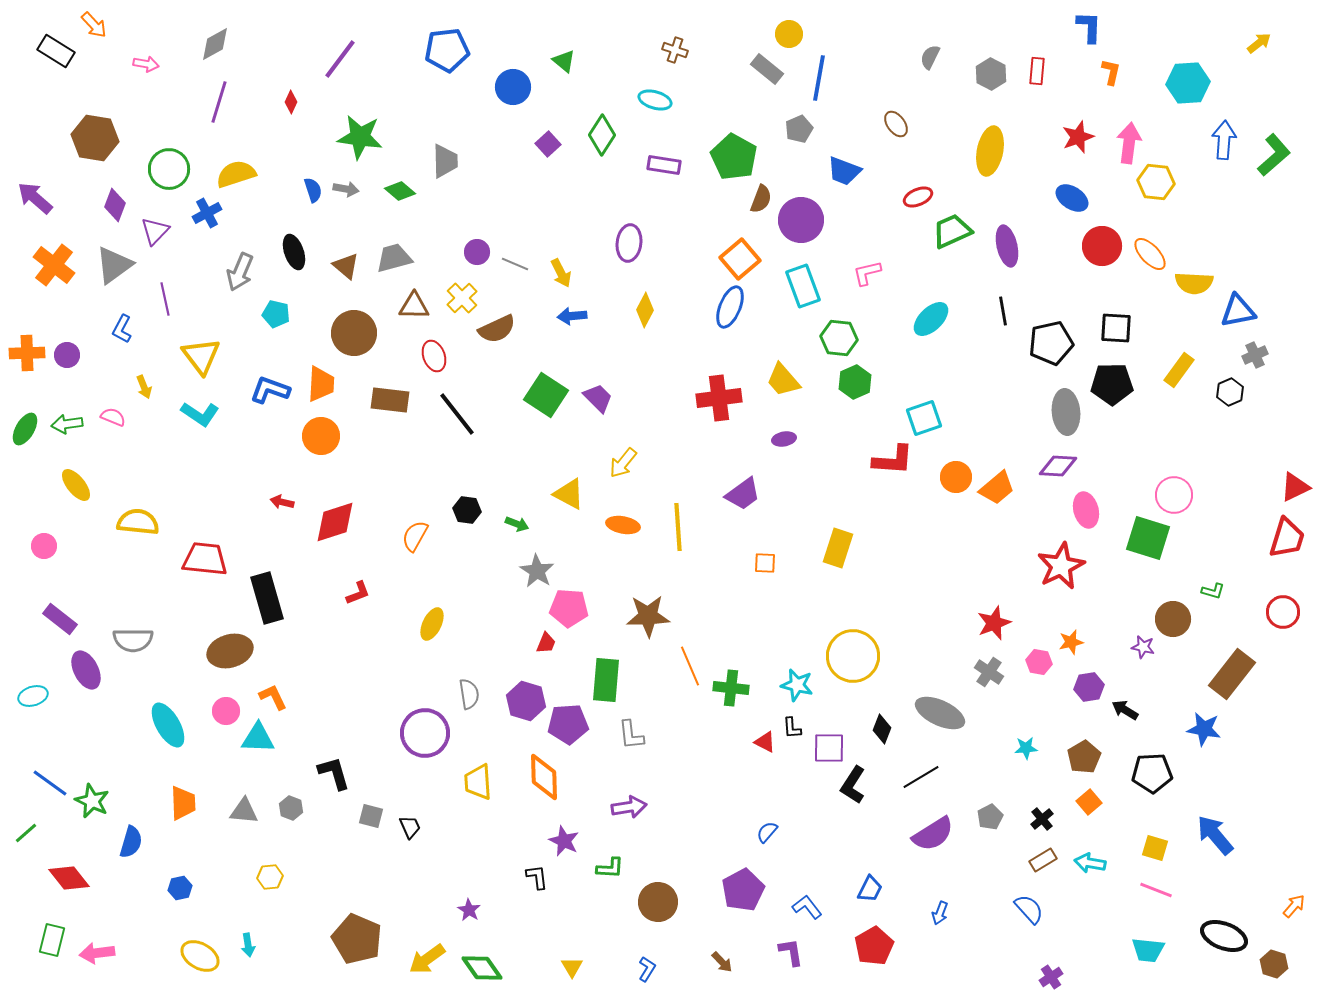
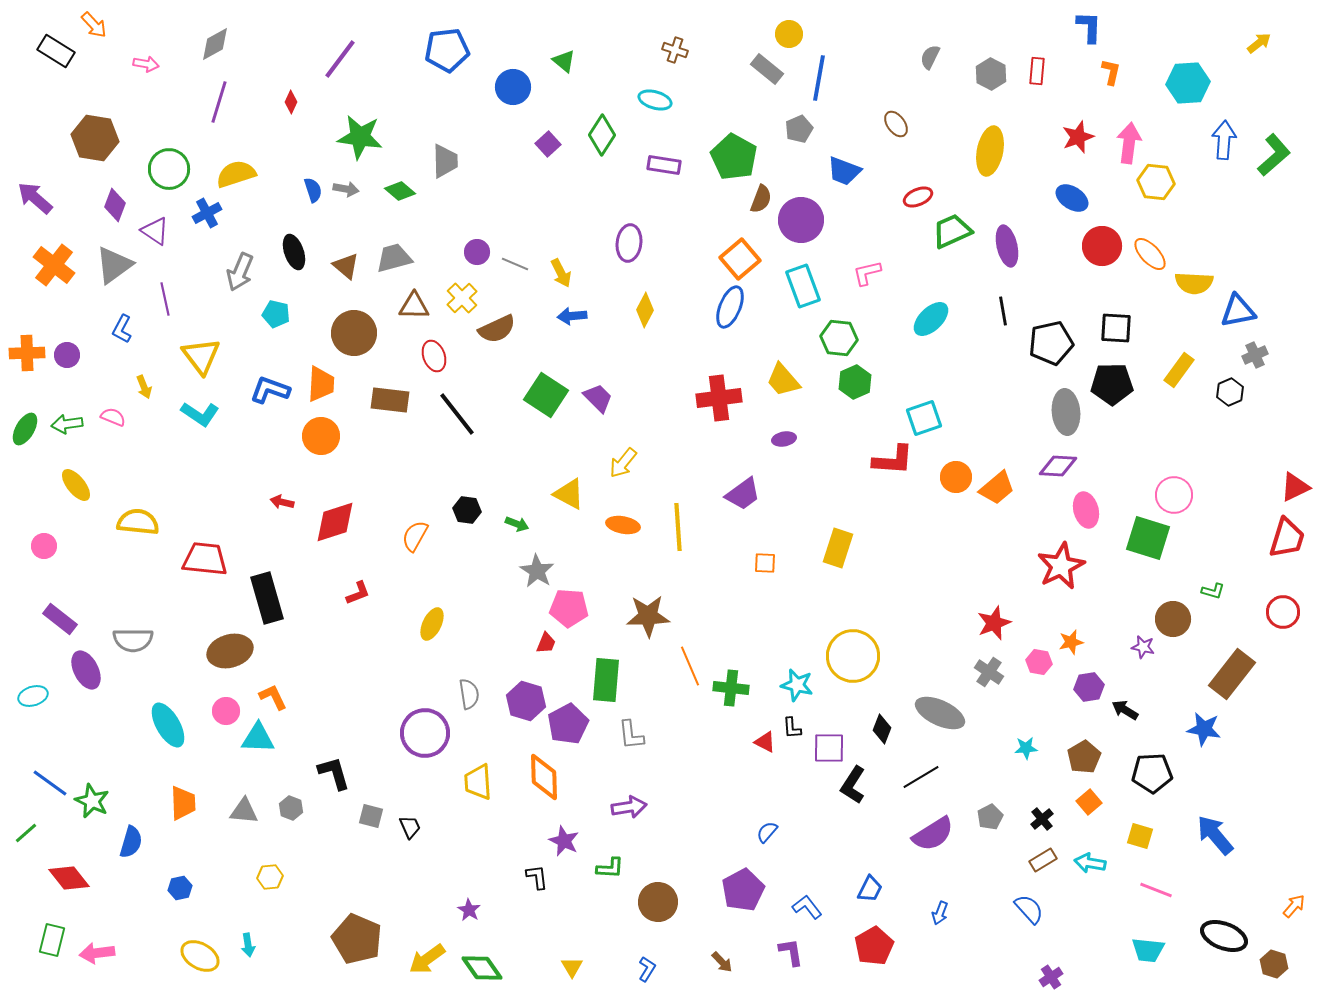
purple triangle at (155, 231): rotated 40 degrees counterclockwise
purple pentagon at (568, 724): rotated 24 degrees counterclockwise
yellow square at (1155, 848): moved 15 px left, 12 px up
